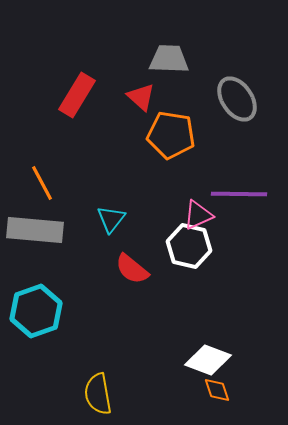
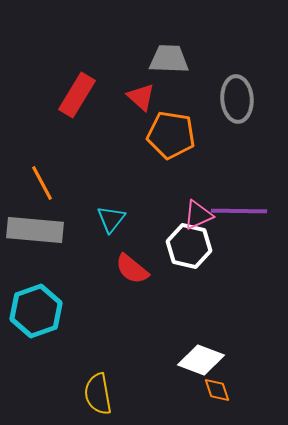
gray ellipse: rotated 30 degrees clockwise
purple line: moved 17 px down
white diamond: moved 7 px left
